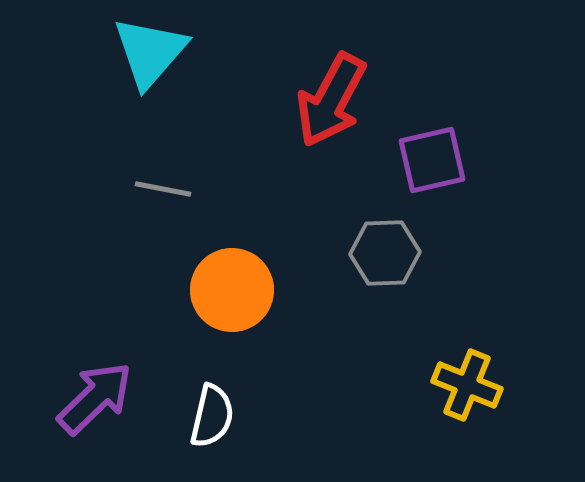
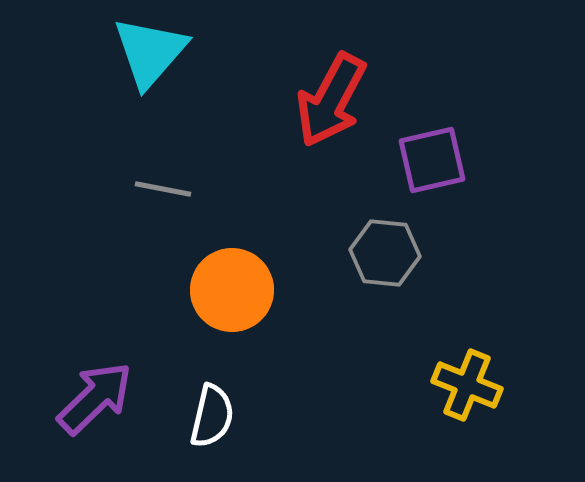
gray hexagon: rotated 8 degrees clockwise
